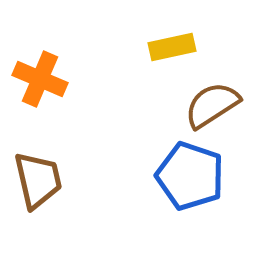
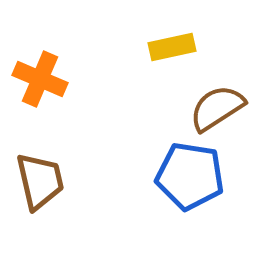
brown semicircle: moved 5 px right, 3 px down
blue pentagon: rotated 10 degrees counterclockwise
brown trapezoid: moved 2 px right, 1 px down
